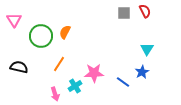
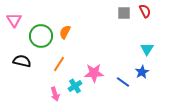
black semicircle: moved 3 px right, 6 px up
